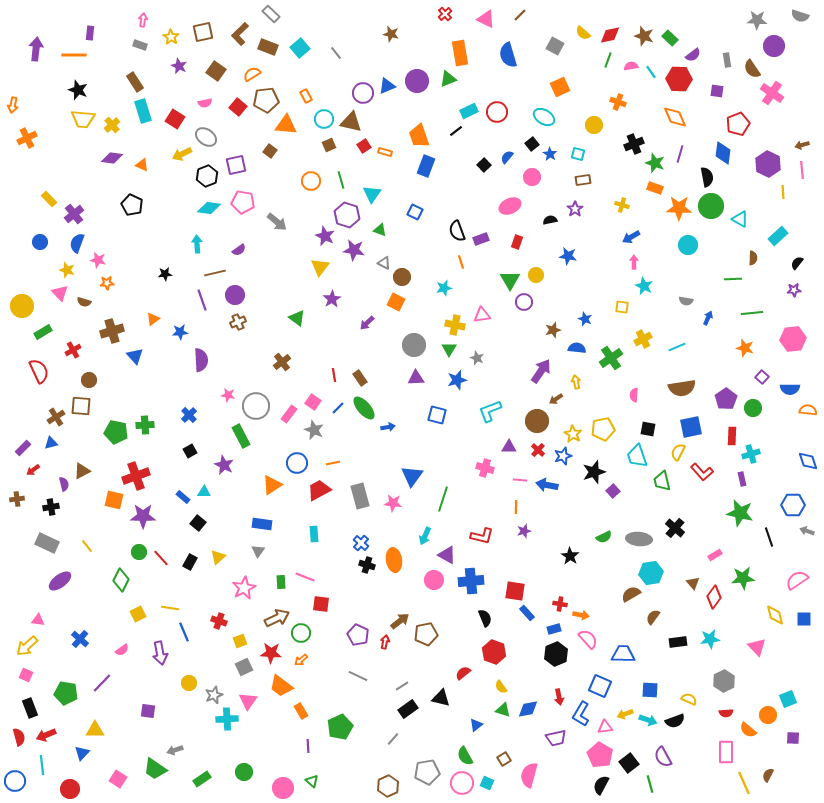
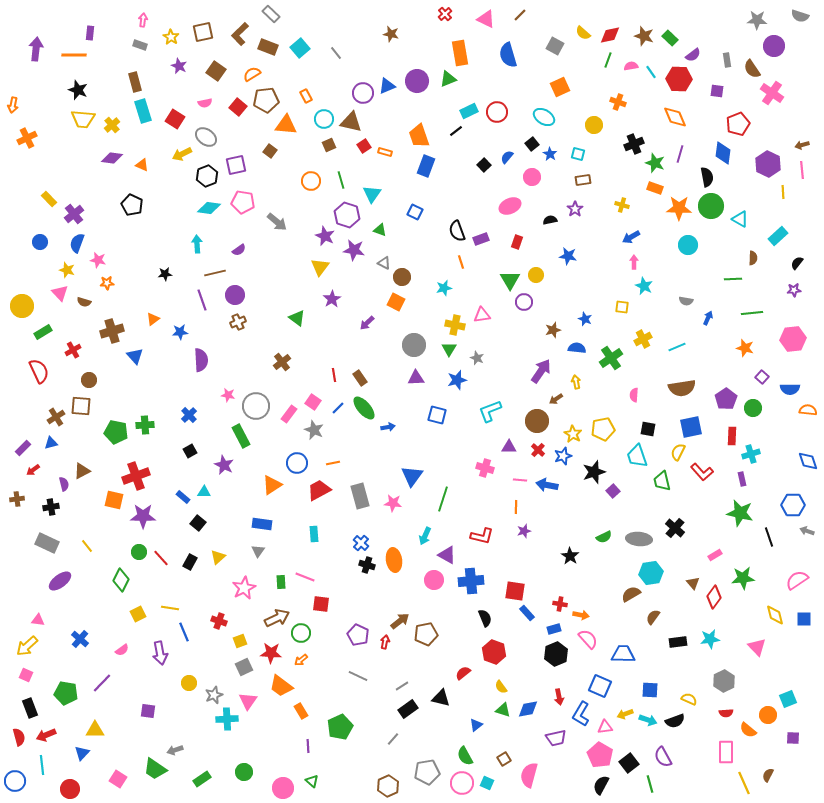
brown rectangle at (135, 82): rotated 18 degrees clockwise
